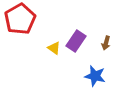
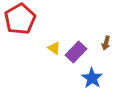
purple rectangle: moved 11 px down; rotated 10 degrees clockwise
blue star: moved 3 px left, 2 px down; rotated 20 degrees clockwise
